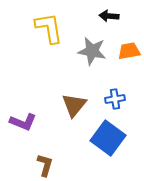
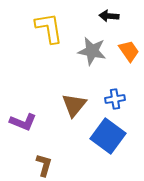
orange trapezoid: rotated 65 degrees clockwise
blue square: moved 2 px up
brown L-shape: moved 1 px left
